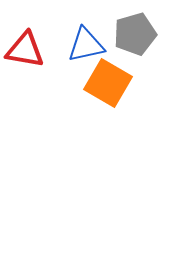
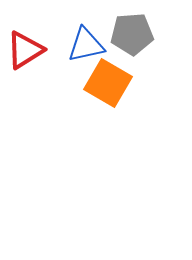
gray pentagon: moved 3 px left; rotated 12 degrees clockwise
red triangle: rotated 42 degrees counterclockwise
